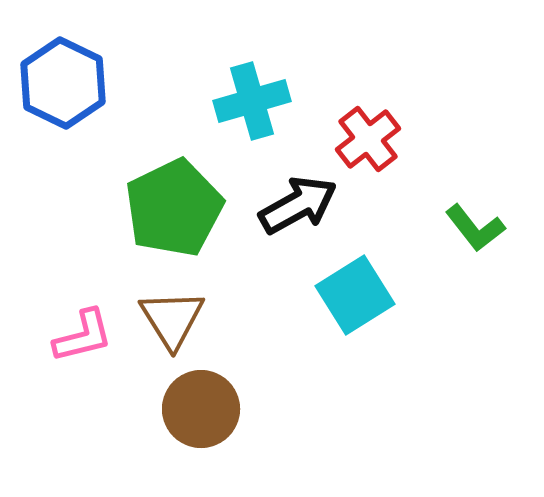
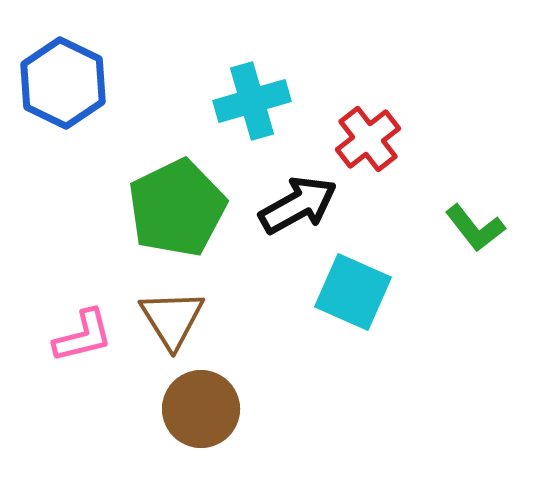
green pentagon: moved 3 px right
cyan square: moved 2 px left, 3 px up; rotated 34 degrees counterclockwise
